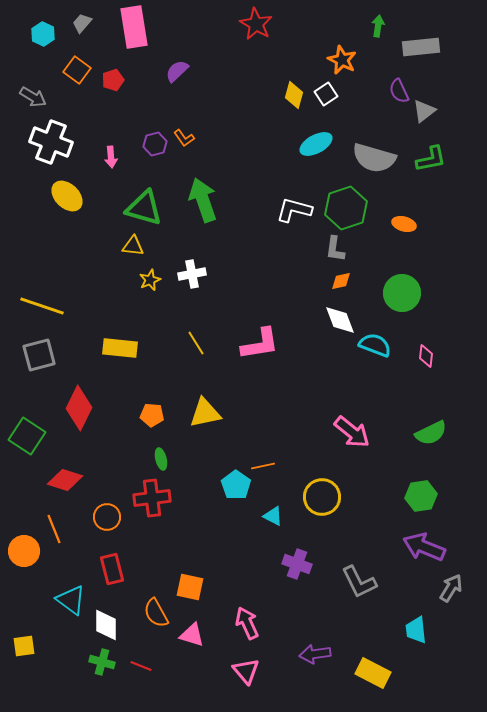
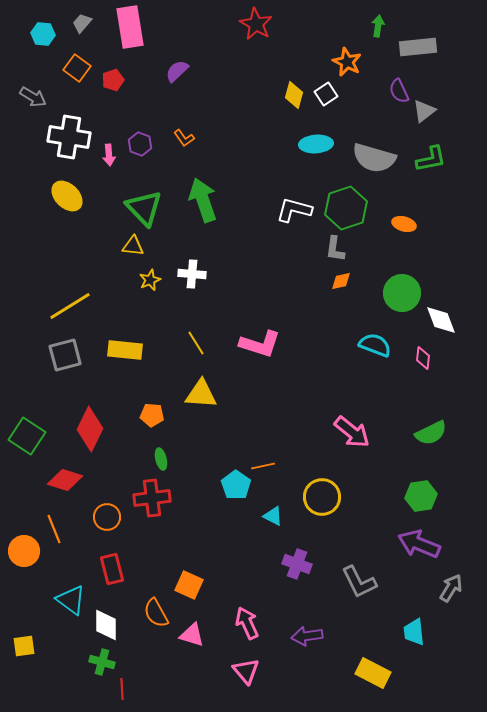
pink rectangle at (134, 27): moved 4 px left
cyan hexagon at (43, 34): rotated 20 degrees counterclockwise
gray rectangle at (421, 47): moved 3 px left
orange star at (342, 60): moved 5 px right, 2 px down
orange square at (77, 70): moved 2 px up
white cross at (51, 142): moved 18 px right, 5 px up; rotated 12 degrees counterclockwise
purple hexagon at (155, 144): moved 15 px left; rotated 25 degrees counterclockwise
cyan ellipse at (316, 144): rotated 24 degrees clockwise
pink arrow at (111, 157): moved 2 px left, 2 px up
green triangle at (144, 208): rotated 30 degrees clockwise
white cross at (192, 274): rotated 16 degrees clockwise
yellow line at (42, 306): moved 28 px right; rotated 51 degrees counterclockwise
white diamond at (340, 320): moved 101 px right
pink L-shape at (260, 344): rotated 27 degrees clockwise
yellow rectangle at (120, 348): moved 5 px right, 2 px down
gray square at (39, 355): moved 26 px right
pink diamond at (426, 356): moved 3 px left, 2 px down
red diamond at (79, 408): moved 11 px right, 21 px down
yellow triangle at (205, 413): moved 4 px left, 19 px up; rotated 16 degrees clockwise
purple arrow at (424, 547): moved 5 px left, 3 px up
orange square at (190, 587): moved 1 px left, 2 px up; rotated 12 degrees clockwise
cyan trapezoid at (416, 630): moved 2 px left, 2 px down
purple arrow at (315, 654): moved 8 px left, 18 px up
red line at (141, 666): moved 19 px left, 23 px down; rotated 65 degrees clockwise
